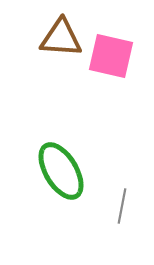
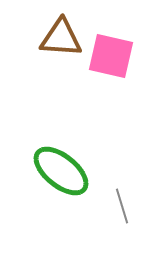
green ellipse: rotated 20 degrees counterclockwise
gray line: rotated 28 degrees counterclockwise
